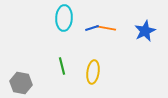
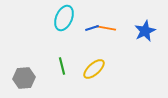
cyan ellipse: rotated 20 degrees clockwise
yellow ellipse: moved 1 px right, 3 px up; rotated 40 degrees clockwise
gray hexagon: moved 3 px right, 5 px up; rotated 15 degrees counterclockwise
